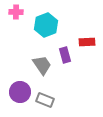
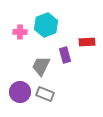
pink cross: moved 4 px right, 20 px down
gray trapezoid: moved 1 px left, 1 px down; rotated 120 degrees counterclockwise
gray rectangle: moved 6 px up
